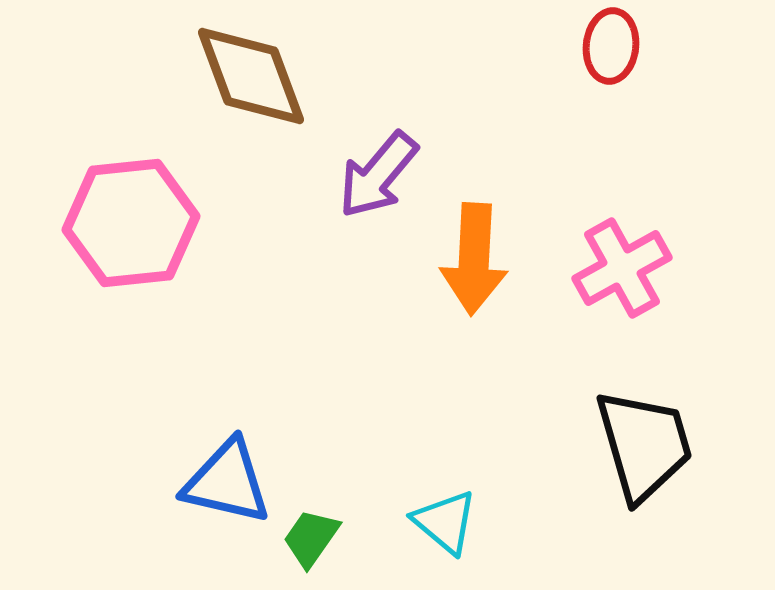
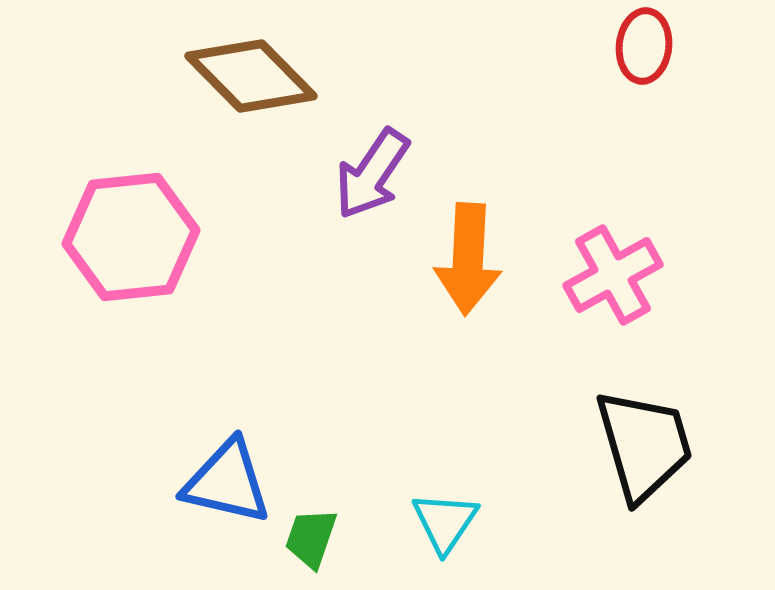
red ellipse: moved 33 px right
brown diamond: rotated 24 degrees counterclockwise
purple arrow: moved 6 px left, 1 px up; rotated 6 degrees counterclockwise
pink hexagon: moved 14 px down
orange arrow: moved 6 px left
pink cross: moved 9 px left, 7 px down
cyan triangle: rotated 24 degrees clockwise
green trapezoid: rotated 16 degrees counterclockwise
